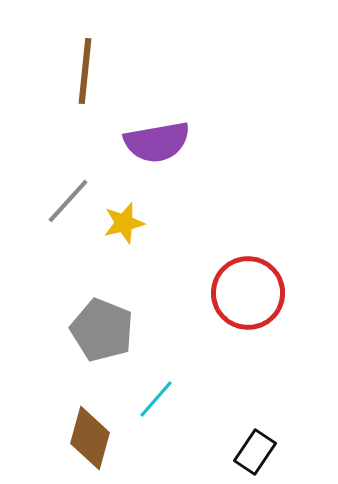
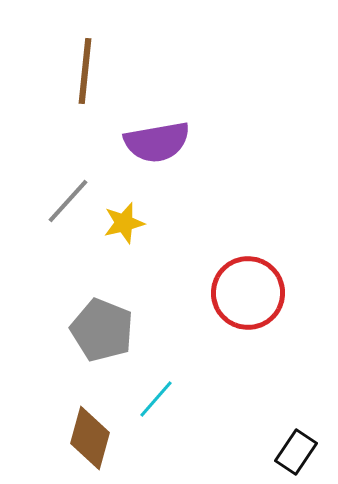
black rectangle: moved 41 px right
